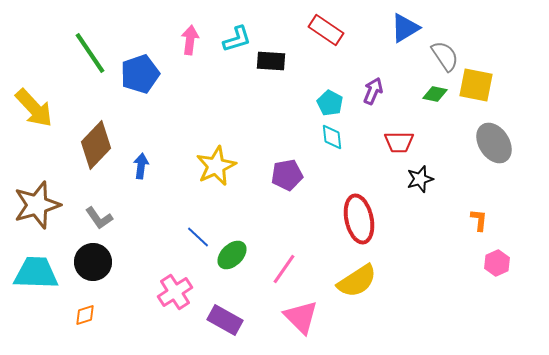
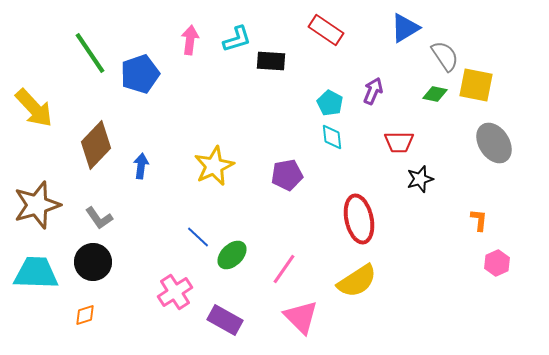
yellow star: moved 2 px left
